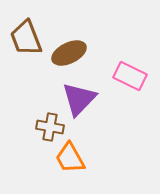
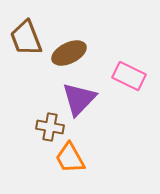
pink rectangle: moved 1 px left
